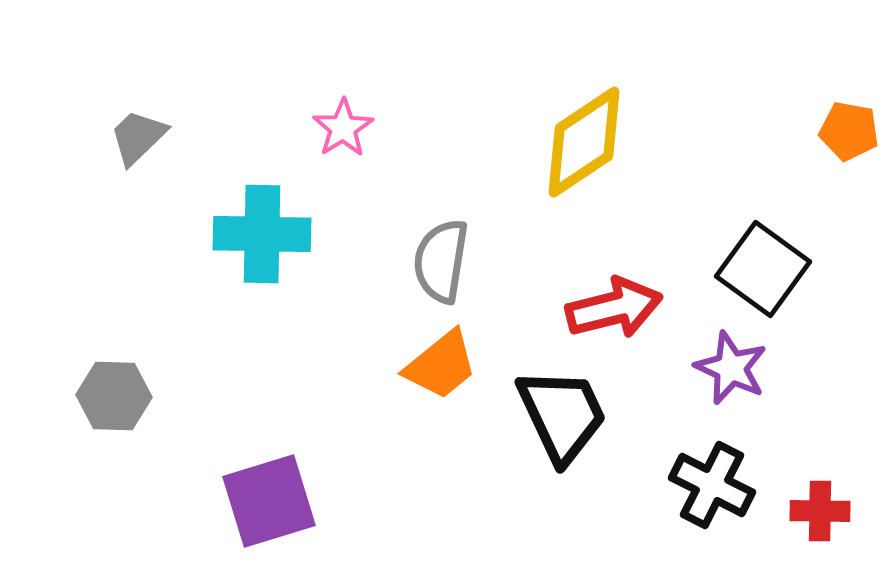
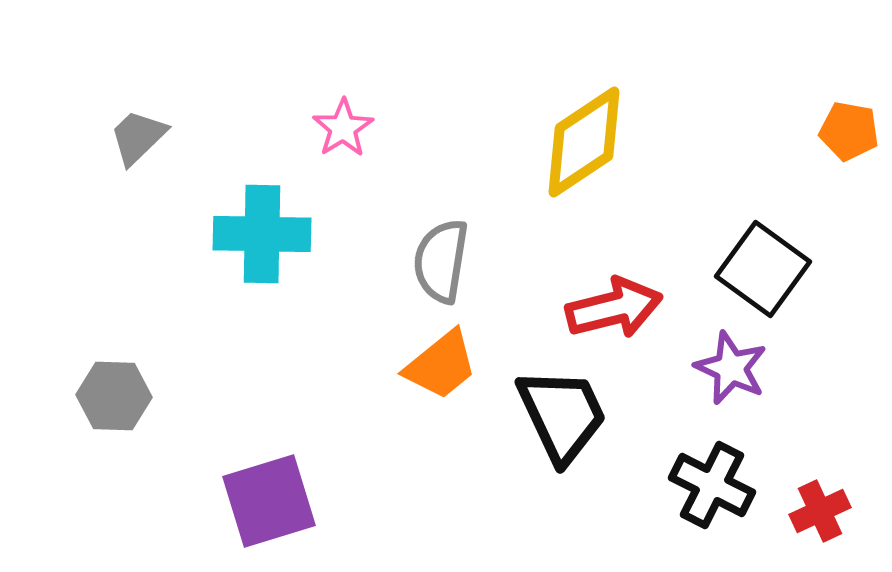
red cross: rotated 26 degrees counterclockwise
